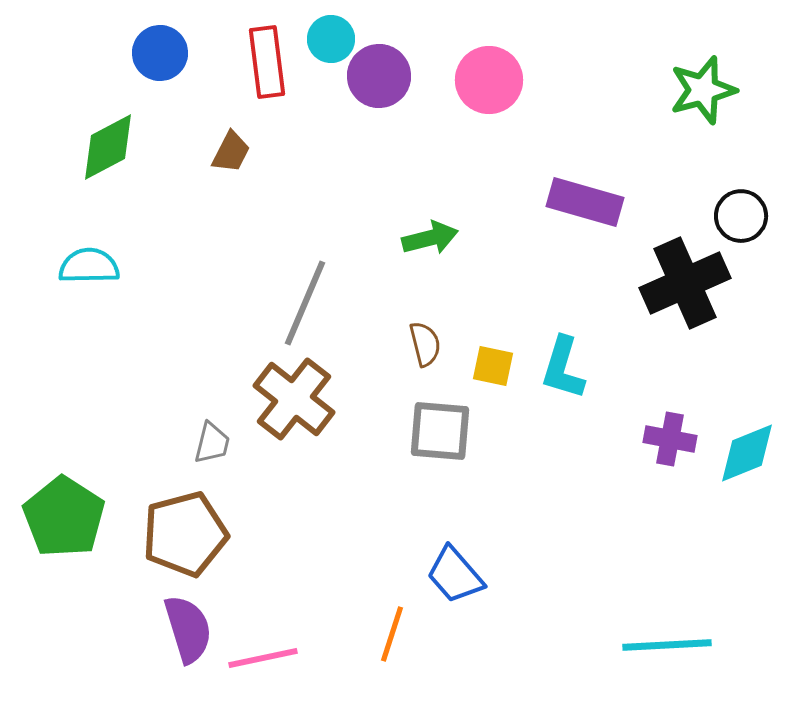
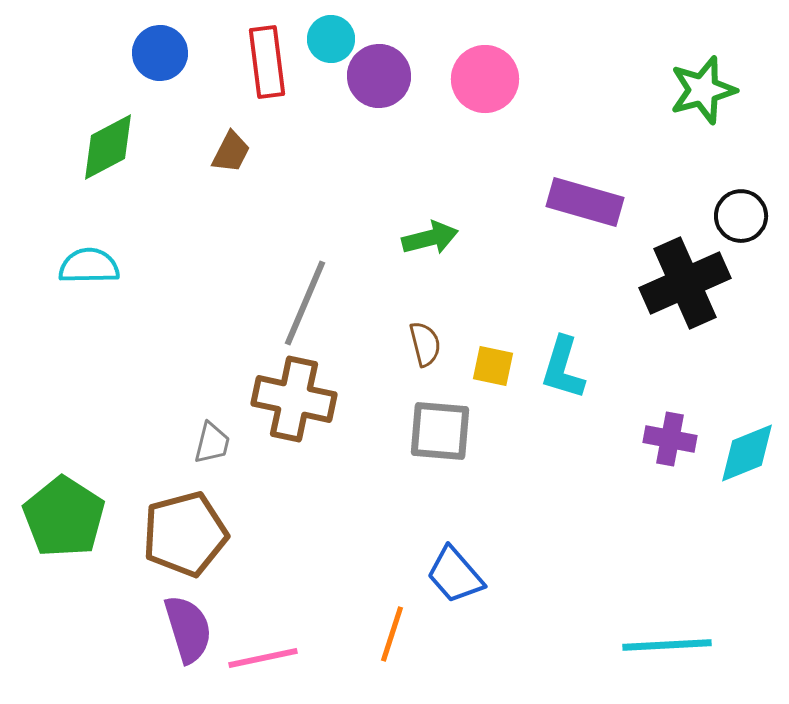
pink circle: moved 4 px left, 1 px up
brown cross: rotated 26 degrees counterclockwise
